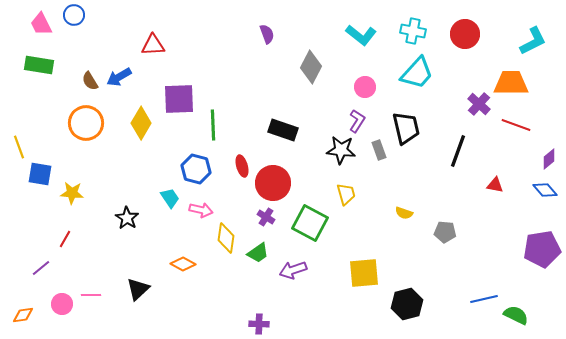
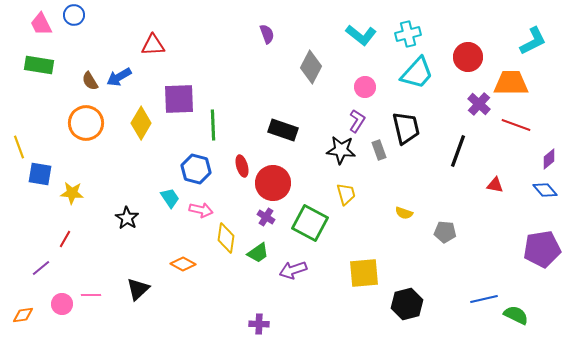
cyan cross at (413, 31): moved 5 px left, 3 px down; rotated 25 degrees counterclockwise
red circle at (465, 34): moved 3 px right, 23 px down
